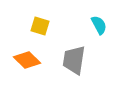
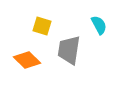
yellow square: moved 2 px right
gray trapezoid: moved 5 px left, 10 px up
